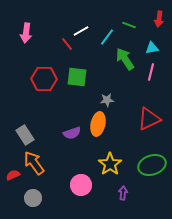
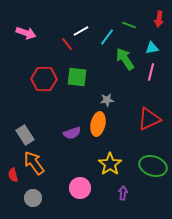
pink arrow: rotated 78 degrees counterclockwise
green ellipse: moved 1 px right, 1 px down; rotated 36 degrees clockwise
red semicircle: rotated 80 degrees counterclockwise
pink circle: moved 1 px left, 3 px down
